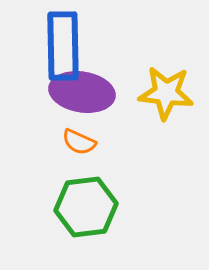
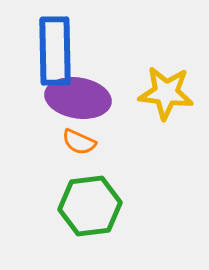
blue rectangle: moved 8 px left, 5 px down
purple ellipse: moved 4 px left, 6 px down
green hexagon: moved 4 px right, 1 px up
